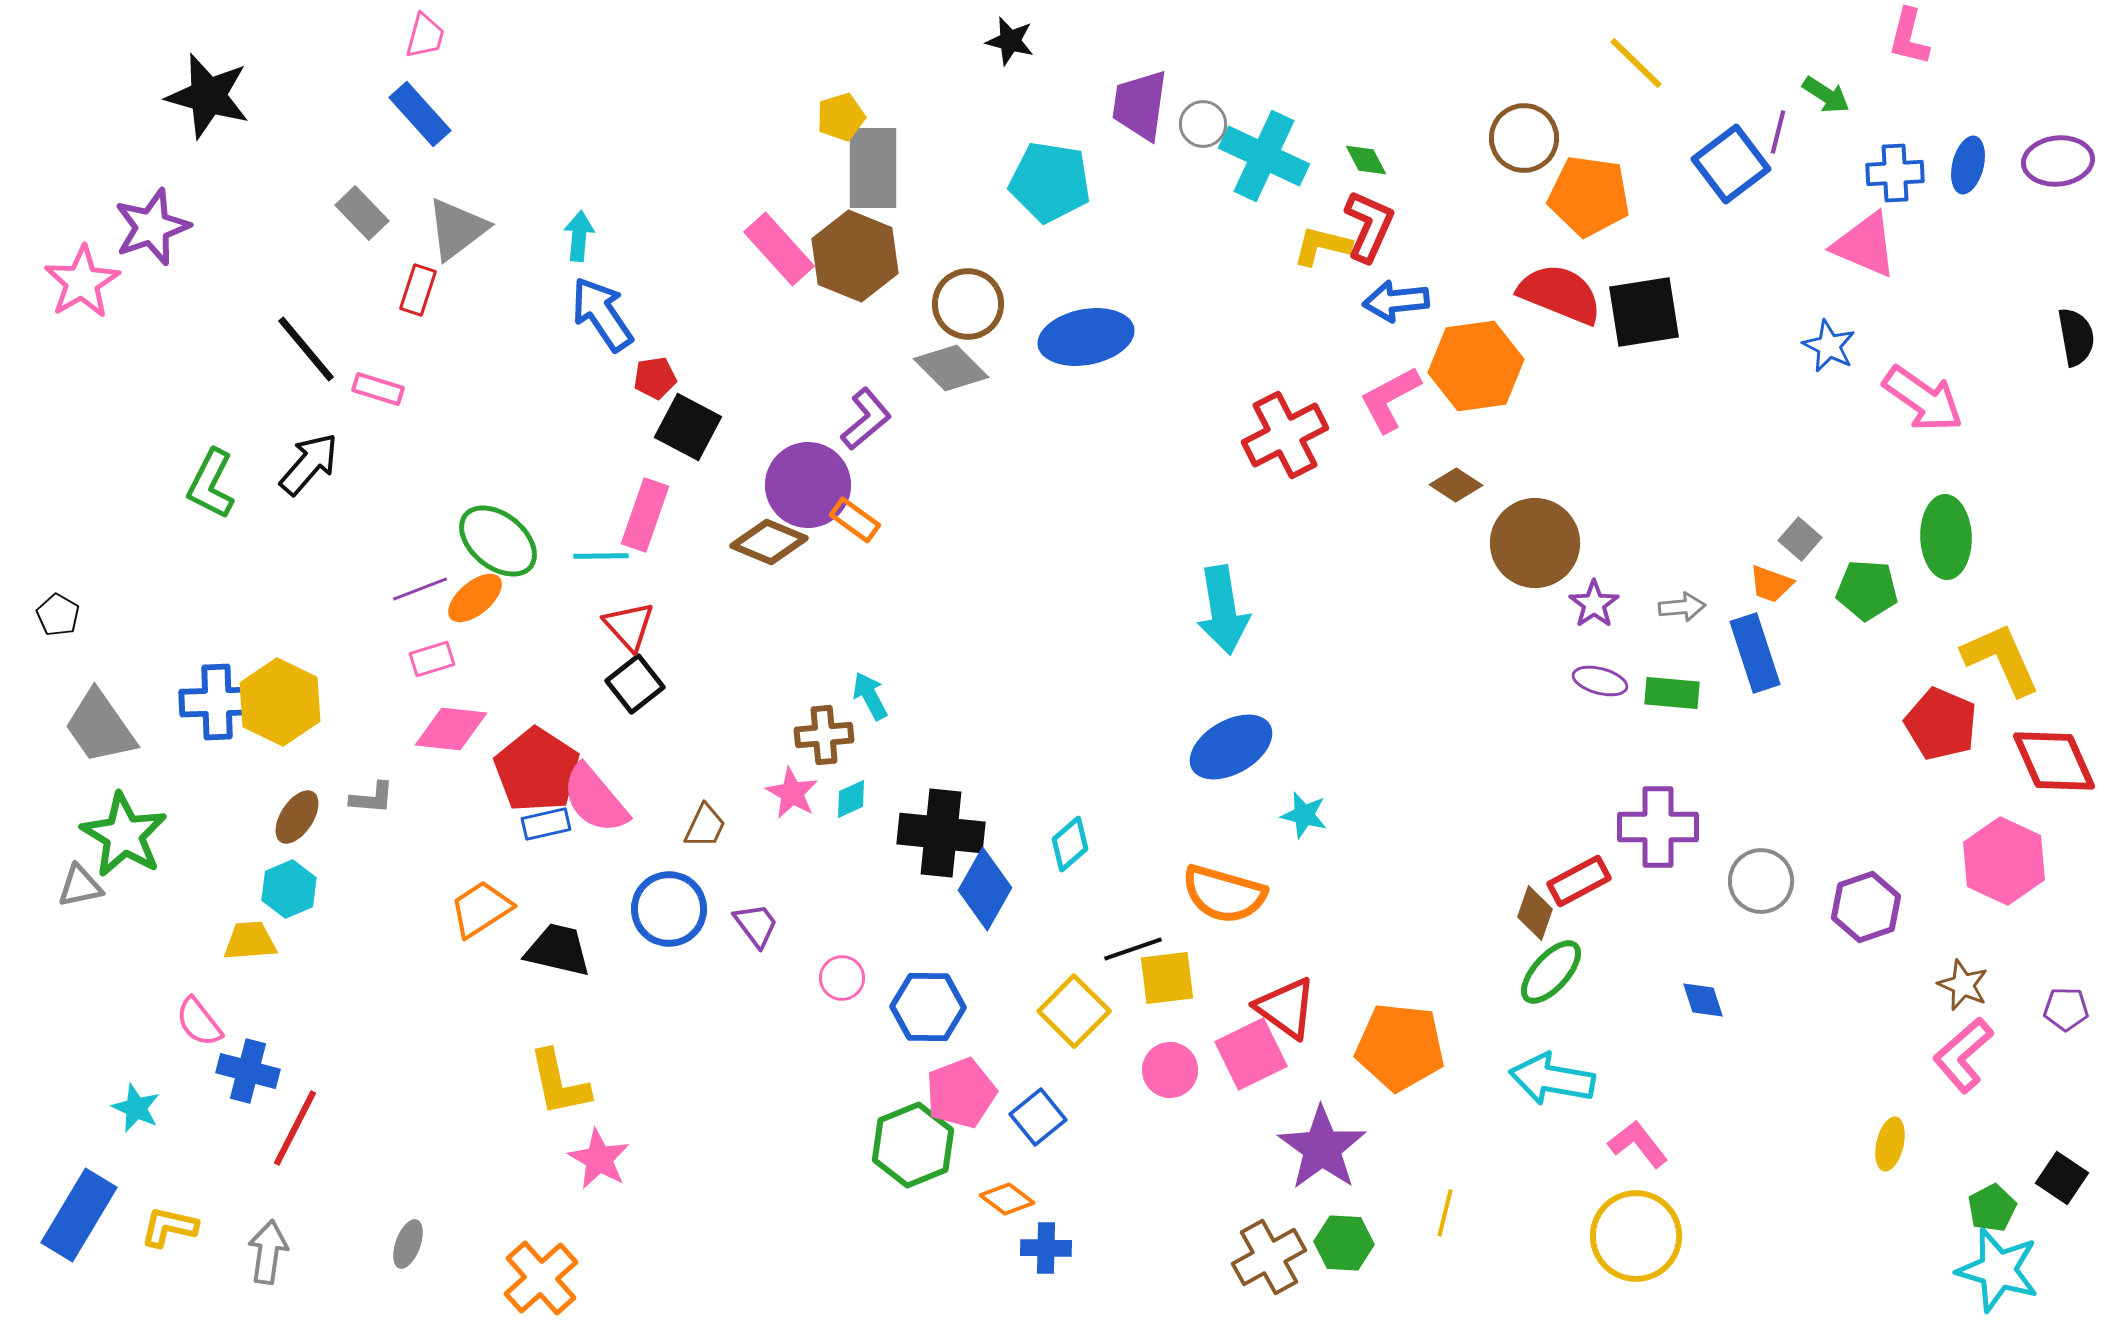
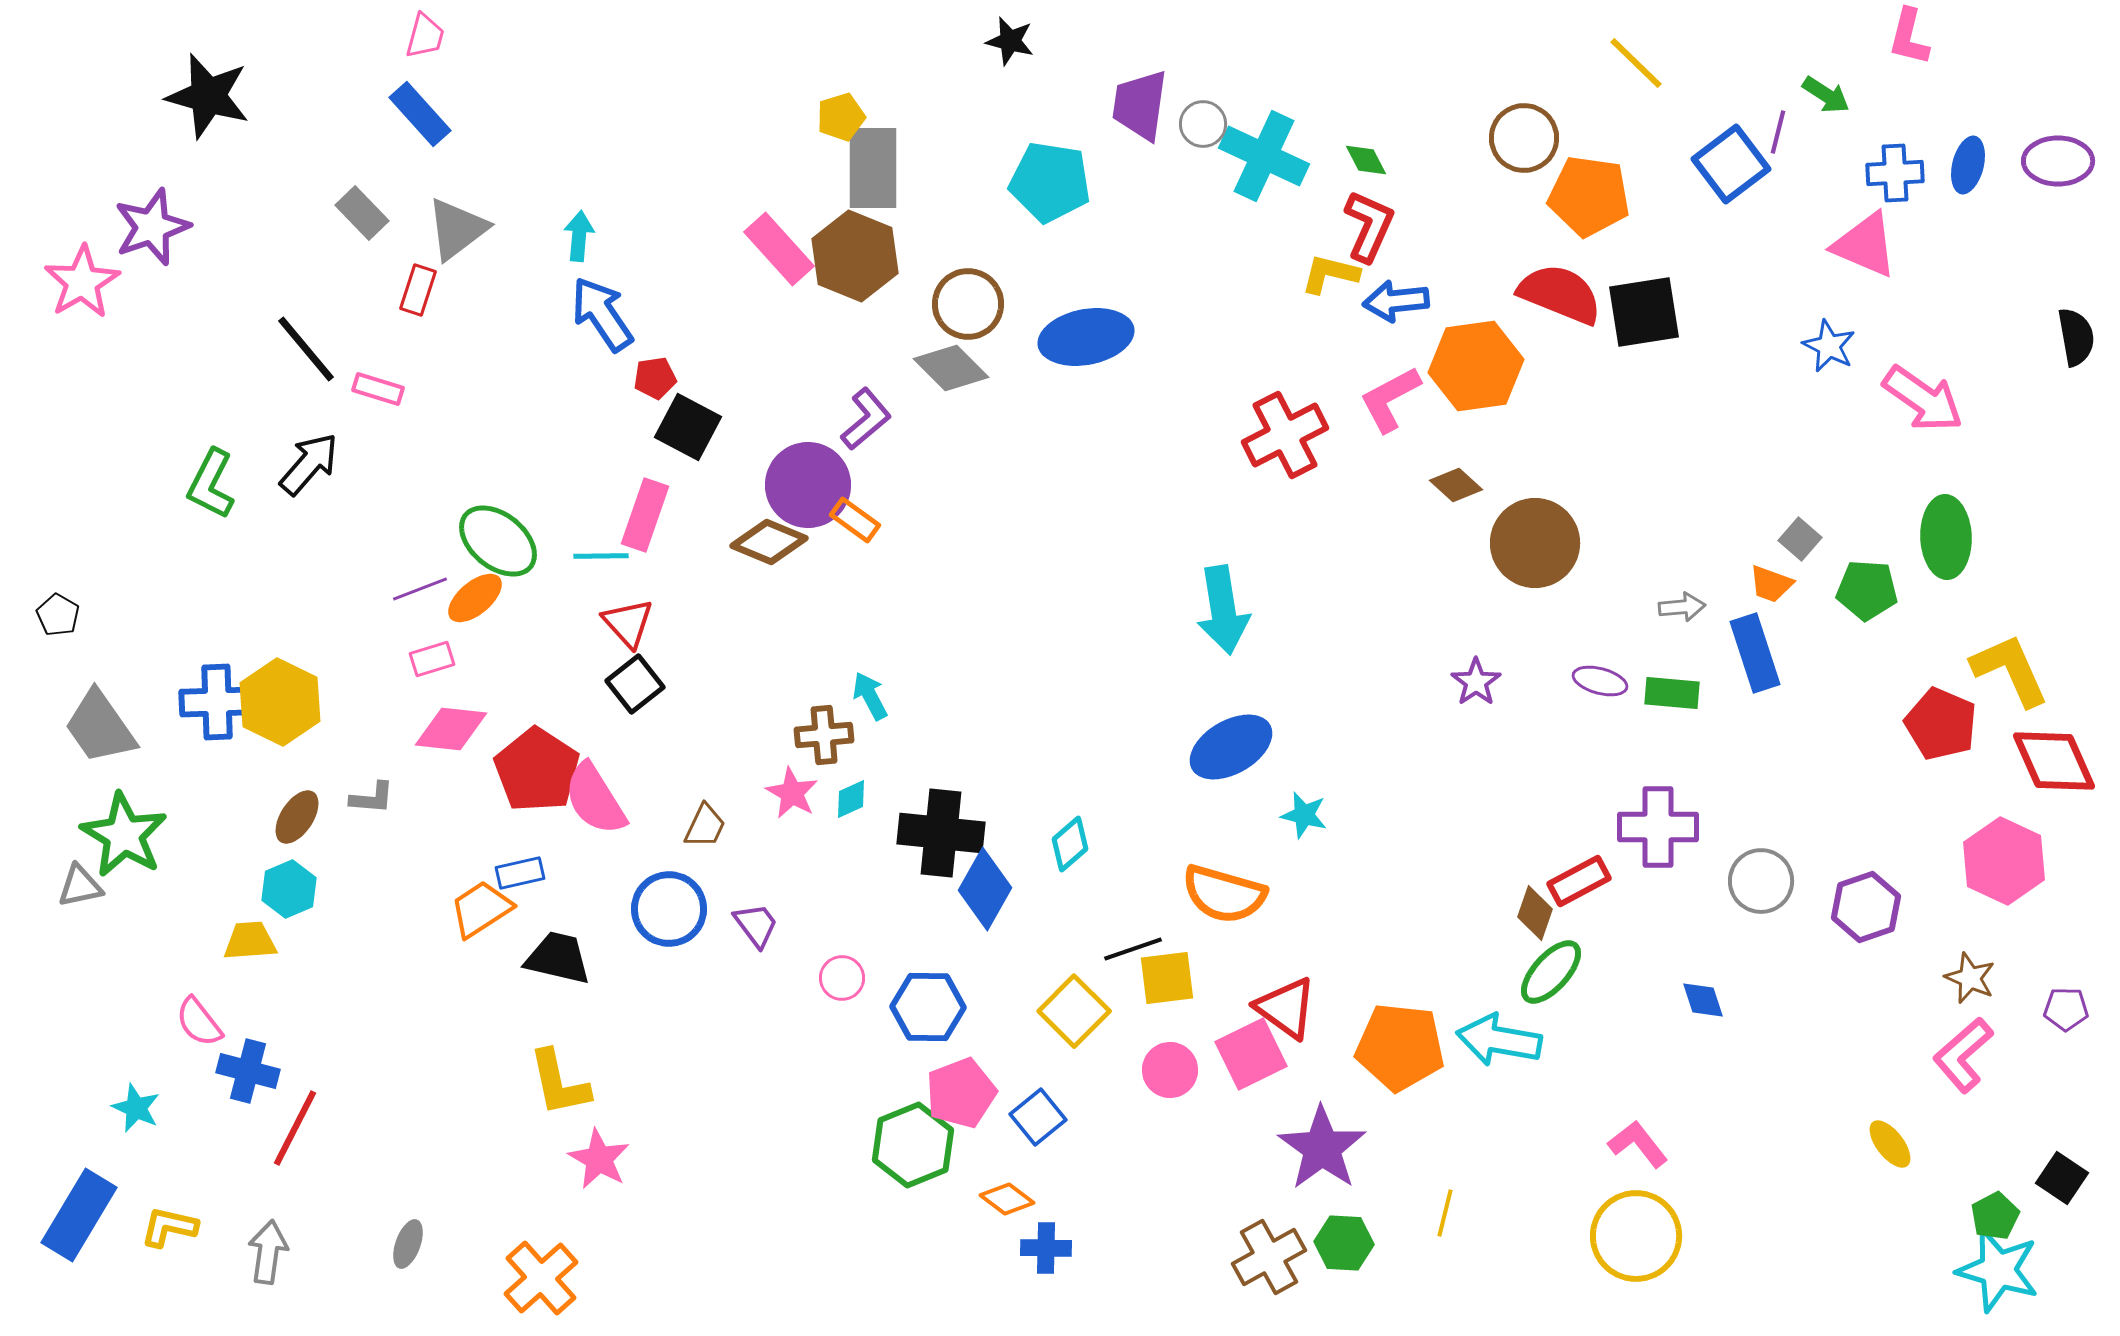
purple ellipse at (2058, 161): rotated 6 degrees clockwise
yellow L-shape at (1322, 246): moved 8 px right, 28 px down
brown diamond at (1456, 485): rotated 9 degrees clockwise
purple star at (1594, 604): moved 118 px left, 78 px down
red triangle at (629, 626): moved 1 px left, 3 px up
yellow L-shape at (2001, 659): moved 9 px right, 11 px down
pink semicircle at (595, 799): rotated 8 degrees clockwise
blue rectangle at (546, 824): moved 26 px left, 49 px down
black trapezoid at (558, 950): moved 8 px down
brown star at (1963, 985): moved 7 px right, 7 px up
cyan arrow at (1552, 1079): moved 53 px left, 39 px up
yellow ellipse at (1890, 1144): rotated 51 degrees counterclockwise
green pentagon at (1992, 1208): moved 3 px right, 8 px down
